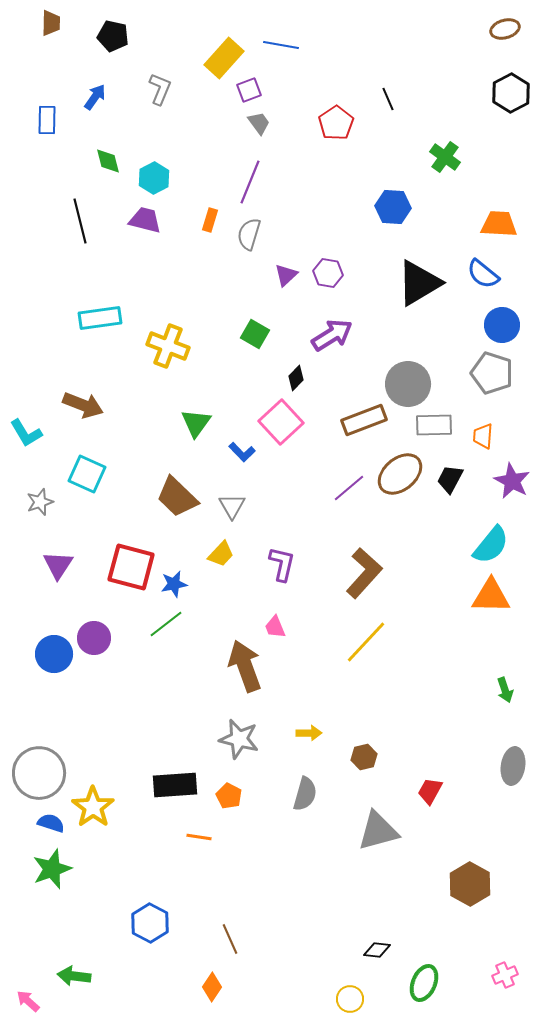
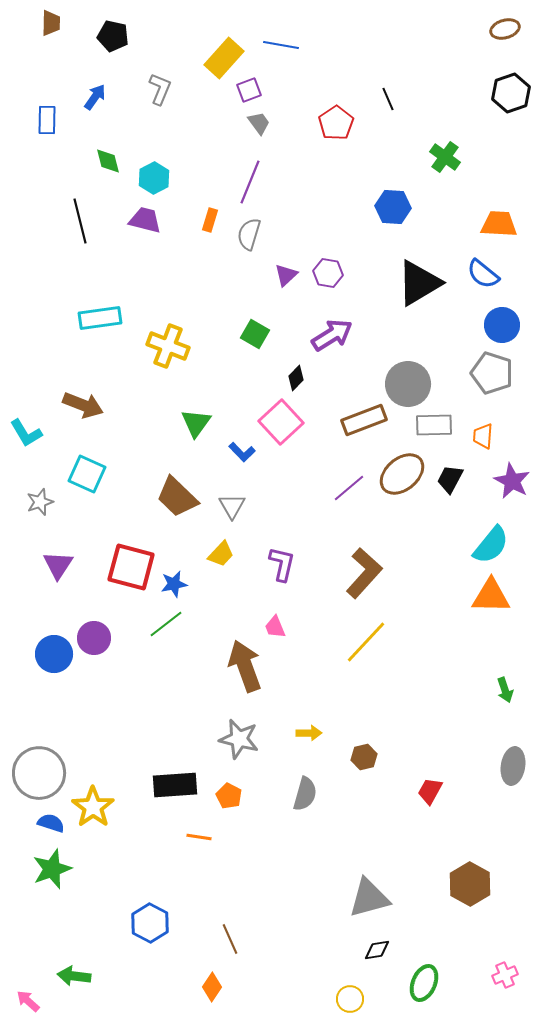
black hexagon at (511, 93): rotated 9 degrees clockwise
brown ellipse at (400, 474): moved 2 px right
gray triangle at (378, 831): moved 9 px left, 67 px down
black diamond at (377, 950): rotated 16 degrees counterclockwise
